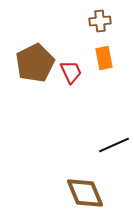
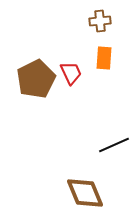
orange rectangle: rotated 15 degrees clockwise
brown pentagon: moved 1 px right, 16 px down
red trapezoid: moved 1 px down
